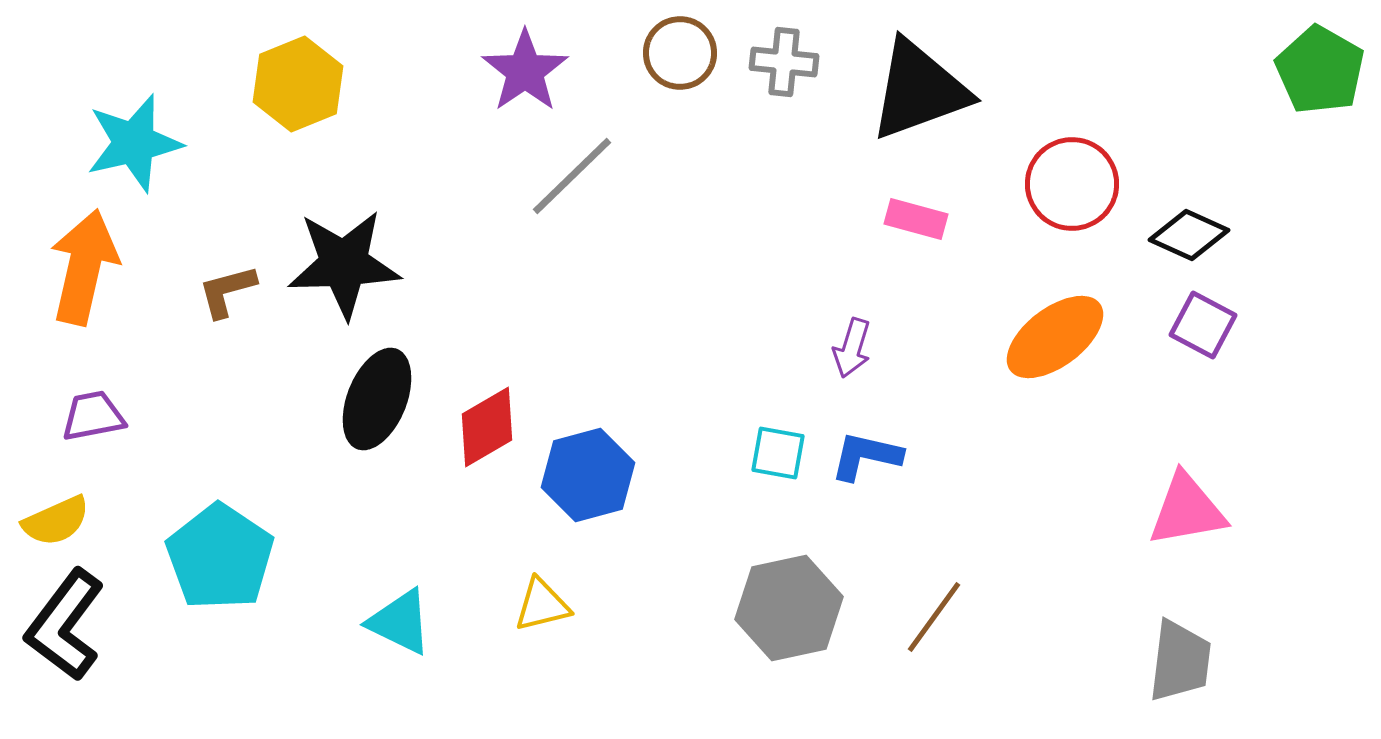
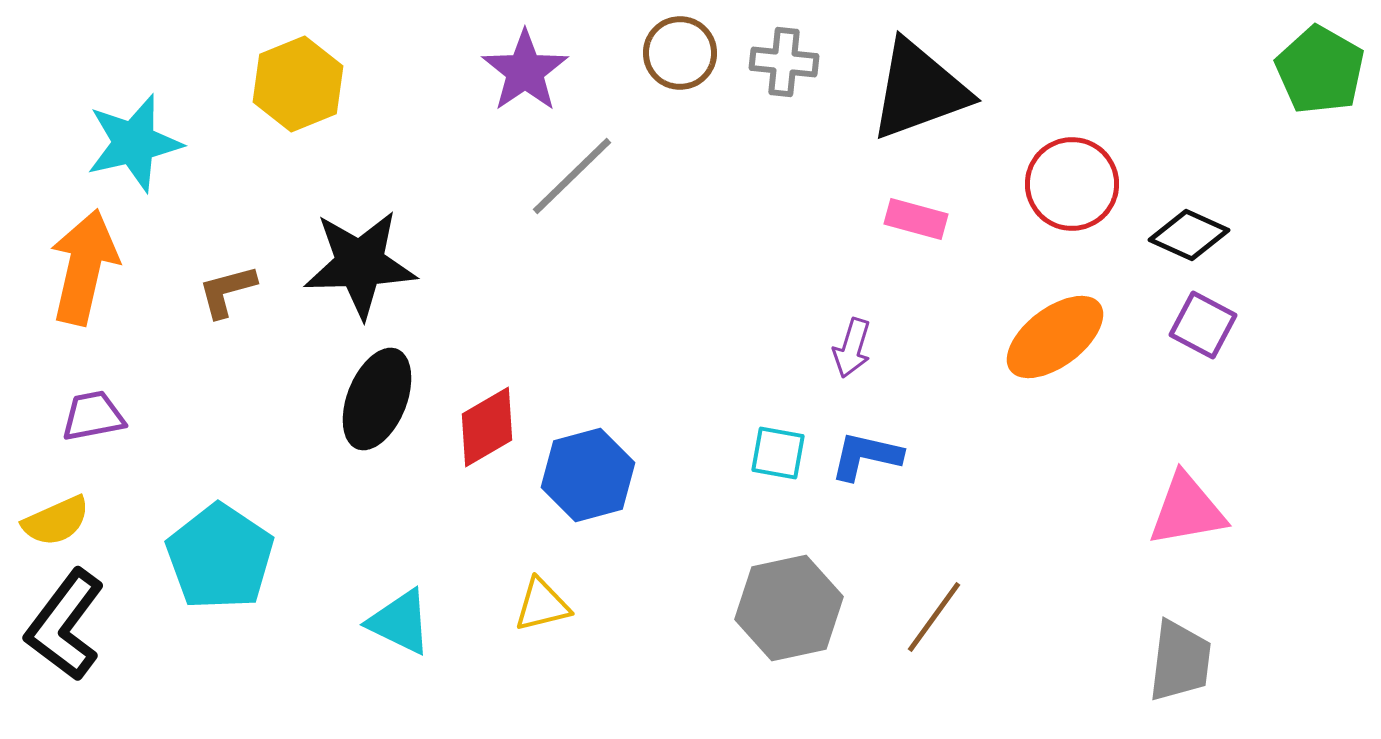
black star: moved 16 px right
